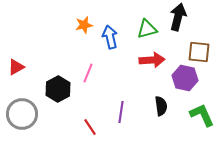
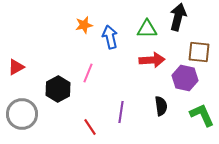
green triangle: rotated 15 degrees clockwise
